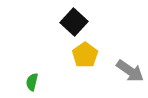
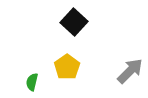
yellow pentagon: moved 18 px left, 12 px down
gray arrow: rotated 80 degrees counterclockwise
